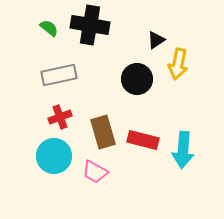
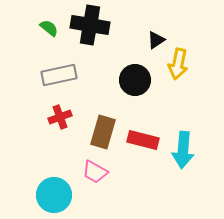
black circle: moved 2 px left, 1 px down
brown rectangle: rotated 32 degrees clockwise
cyan circle: moved 39 px down
